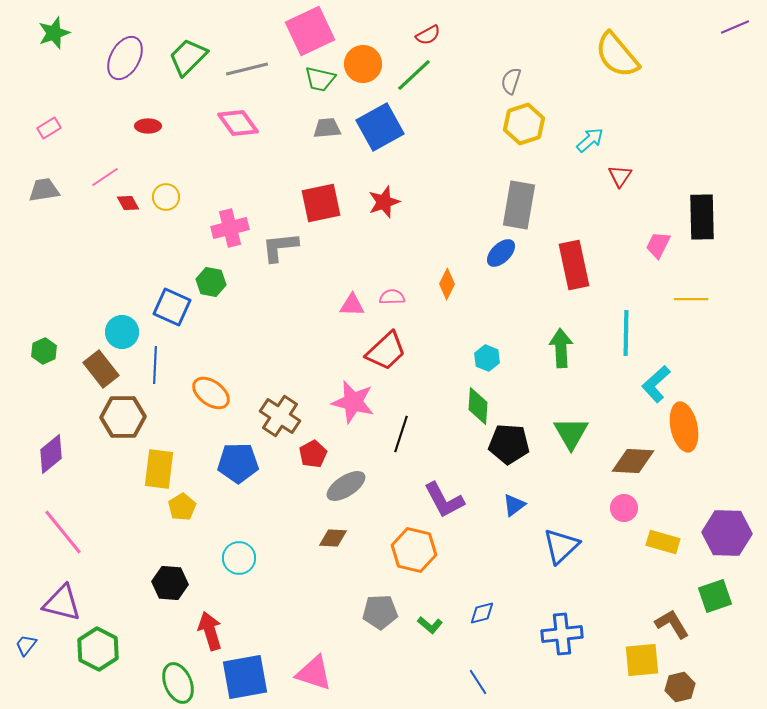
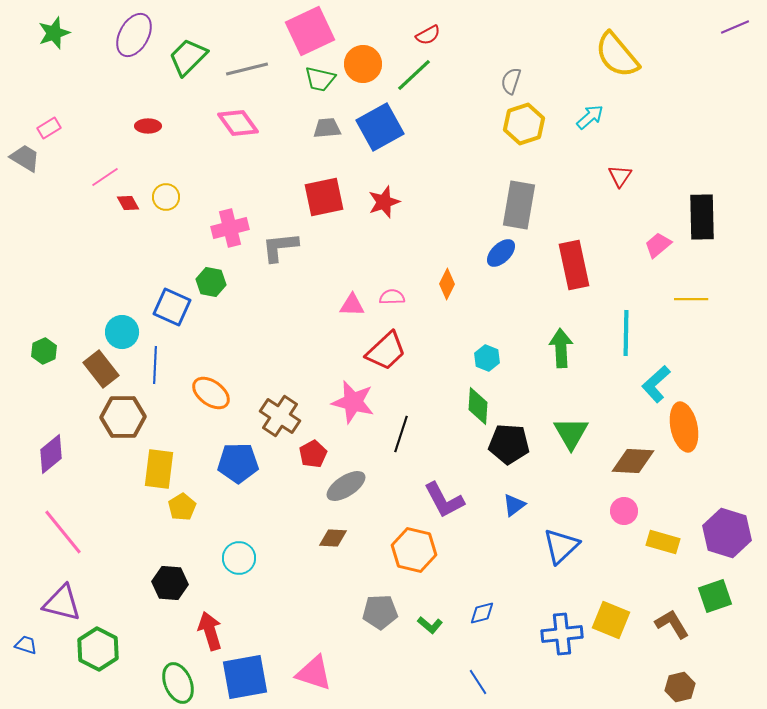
purple ellipse at (125, 58): moved 9 px right, 23 px up
cyan arrow at (590, 140): moved 23 px up
gray trapezoid at (44, 190): moved 19 px left, 32 px up; rotated 40 degrees clockwise
red square at (321, 203): moved 3 px right, 6 px up
pink trapezoid at (658, 245): rotated 24 degrees clockwise
pink circle at (624, 508): moved 3 px down
purple hexagon at (727, 533): rotated 15 degrees clockwise
blue trapezoid at (26, 645): rotated 70 degrees clockwise
yellow square at (642, 660): moved 31 px left, 40 px up; rotated 27 degrees clockwise
